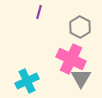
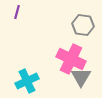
purple line: moved 22 px left
gray hexagon: moved 3 px right, 2 px up; rotated 20 degrees counterclockwise
gray triangle: moved 1 px up
